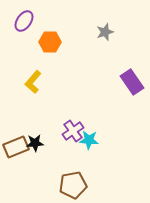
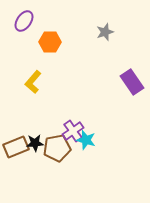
cyan star: moved 3 px left; rotated 12 degrees clockwise
brown pentagon: moved 16 px left, 37 px up
